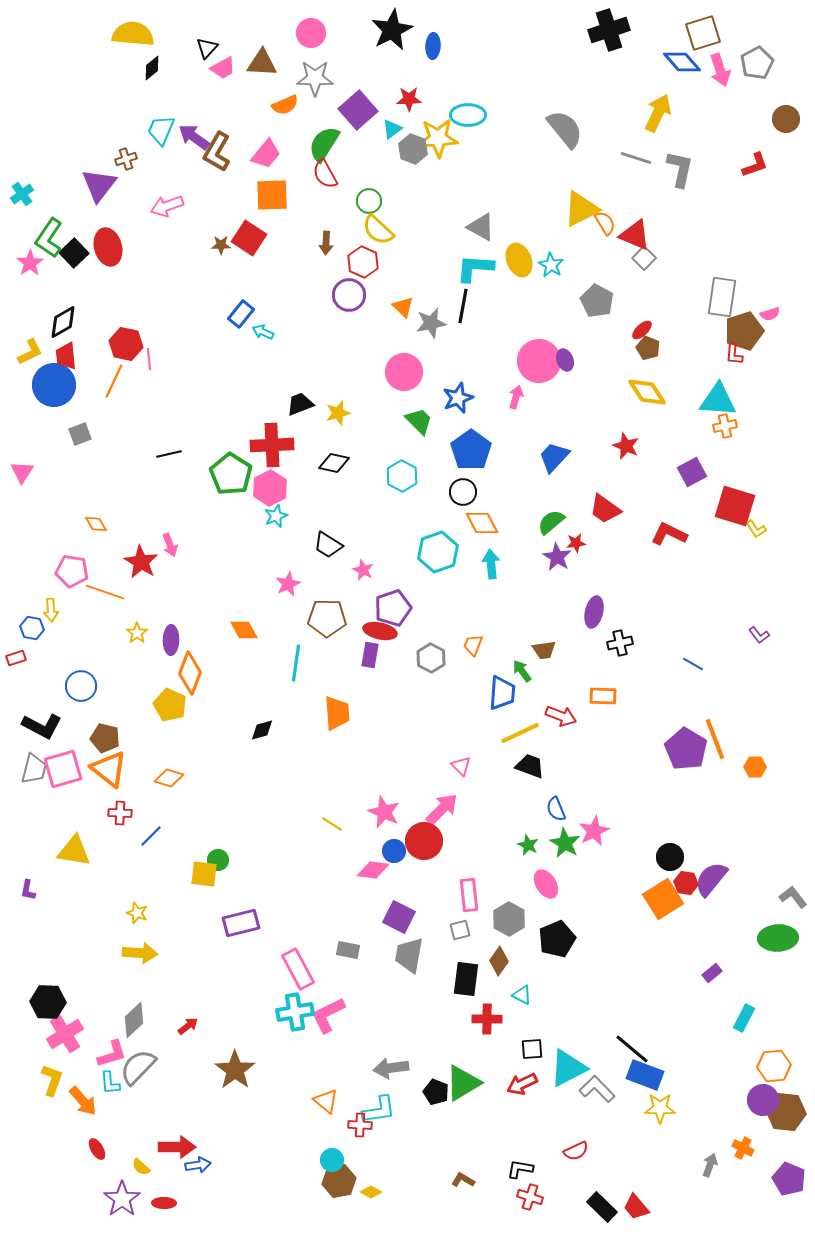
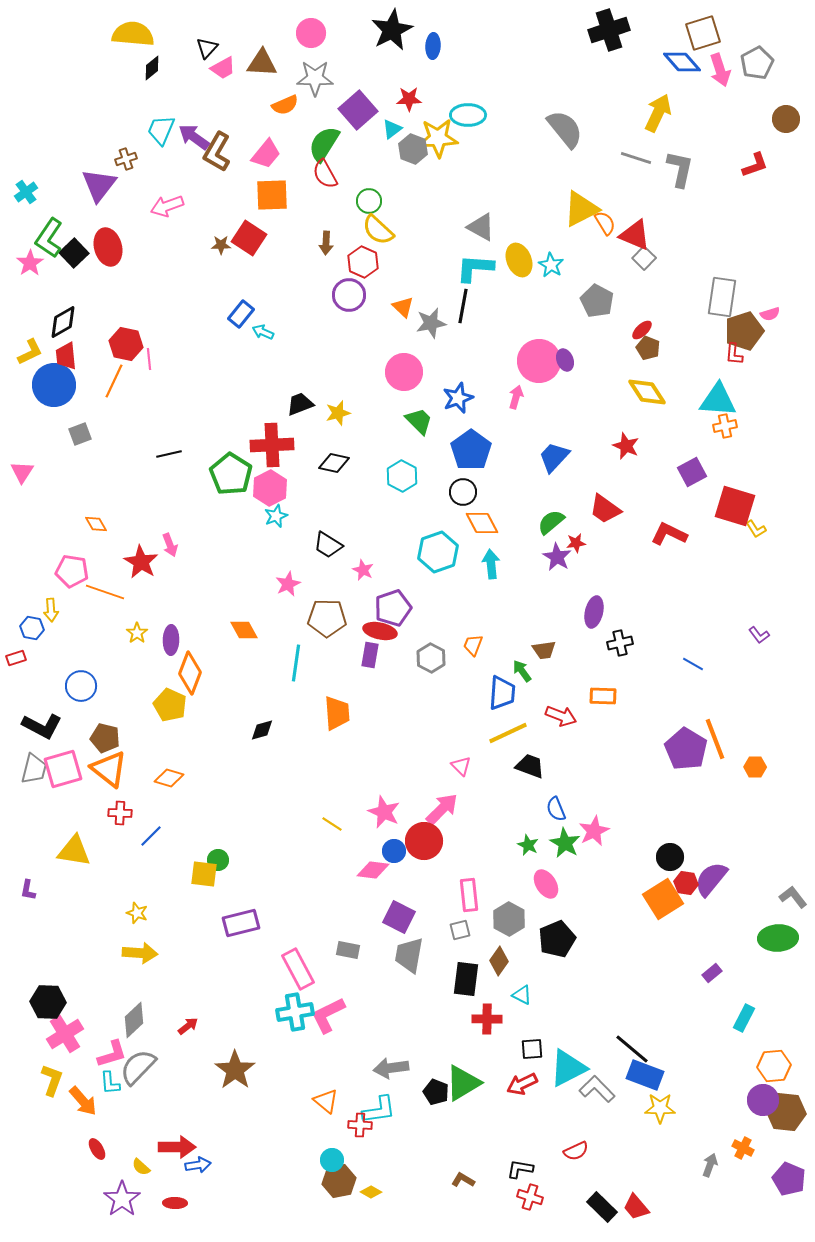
cyan cross at (22, 194): moved 4 px right, 2 px up
yellow line at (520, 733): moved 12 px left
red ellipse at (164, 1203): moved 11 px right
